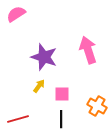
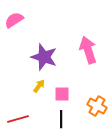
pink semicircle: moved 2 px left, 6 px down
